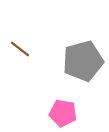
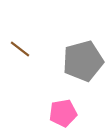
pink pentagon: rotated 20 degrees counterclockwise
